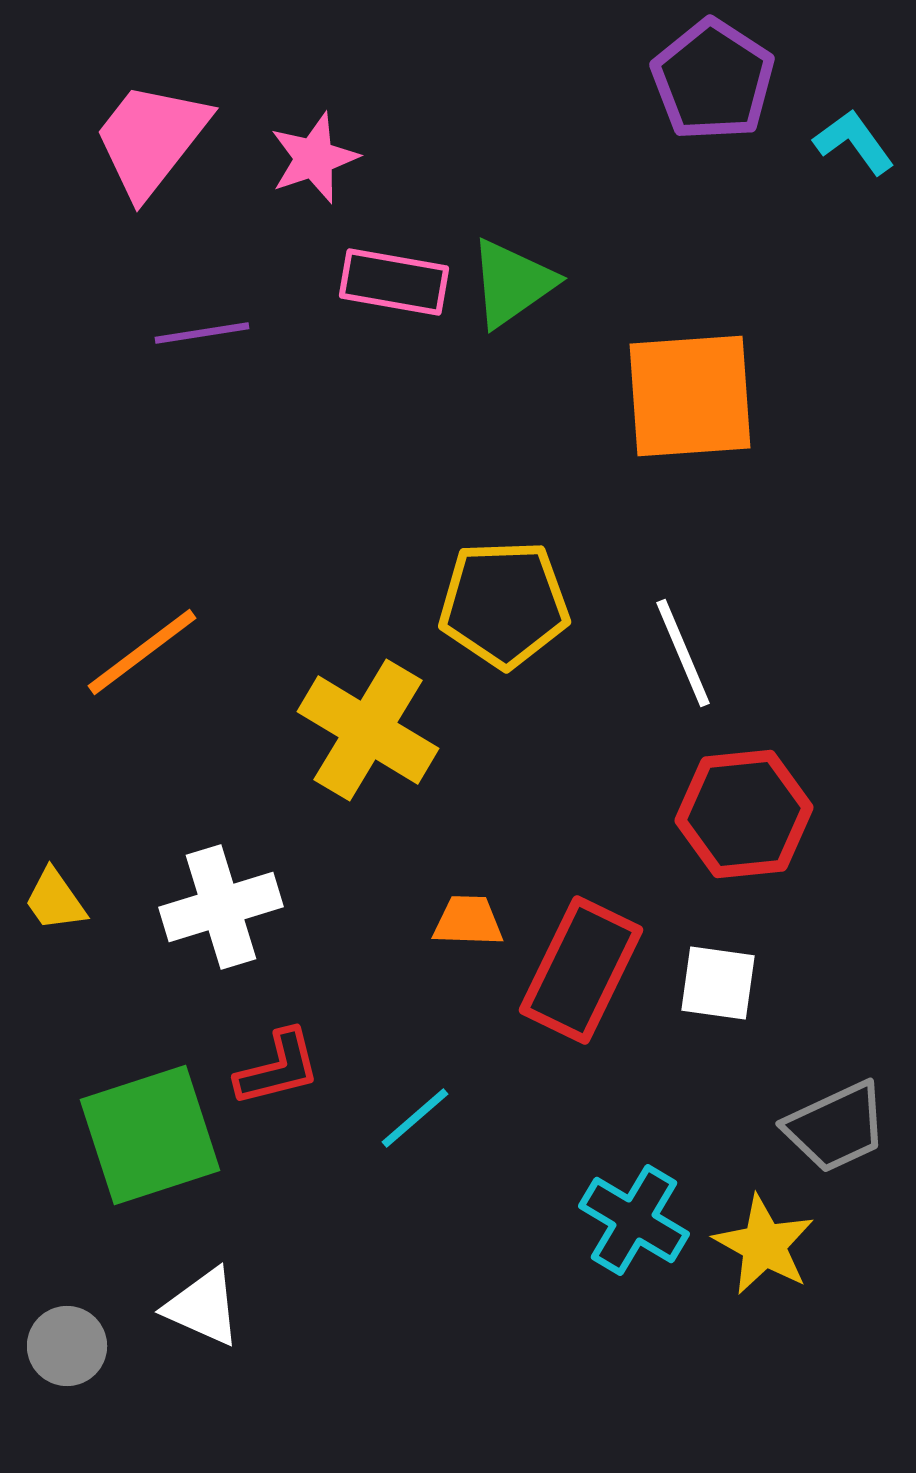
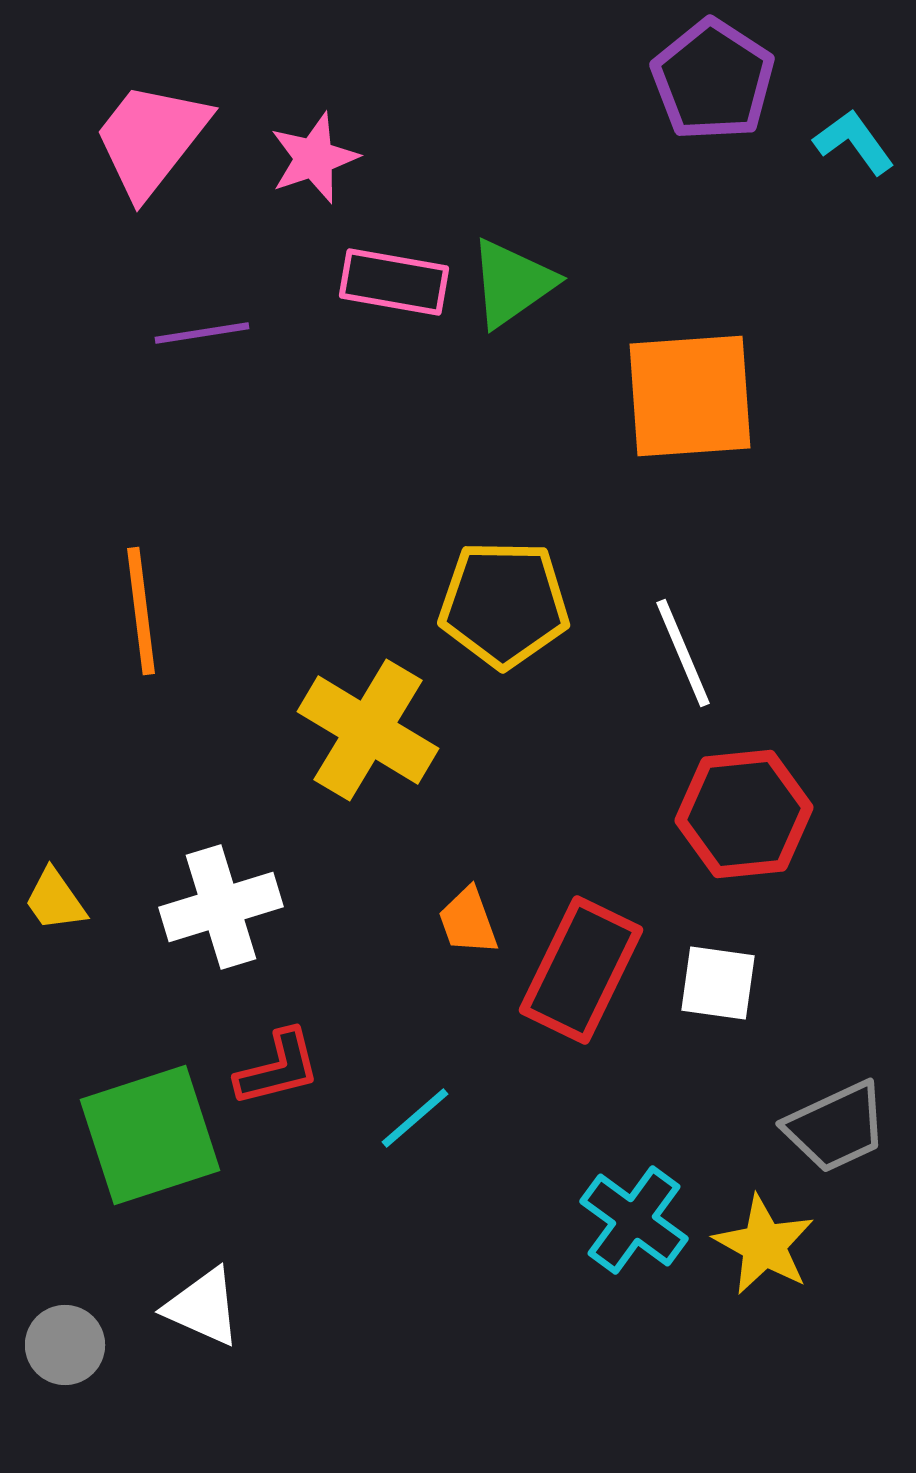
yellow pentagon: rotated 3 degrees clockwise
orange line: moved 1 px left, 41 px up; rotated 60 degrees counterclockwise
orange trapezoid: rotated 112 degrees counterclockwise
cyan cross: rotated 5 degrees clockwise
gray circle: moved 2 px left, 1 px up
